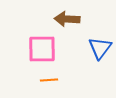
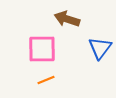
brown arrow: rotated 15 degrees clockwise
orange line: moved 3 px left; rotated 18 degrees counterclockwise
